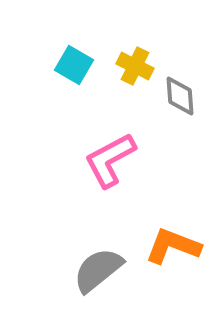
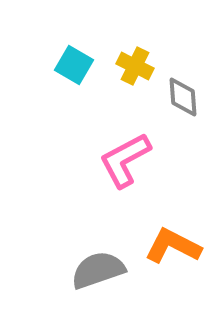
gray diamond: moved 3 px right, 1 px down
pink L-shape: moved 15 px right
orange L-shape: rotated 6 degrees clockwise
gray semicircle: rotated 20 degrees clockwise
